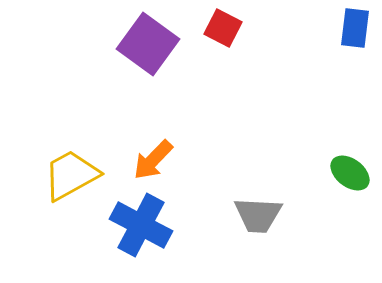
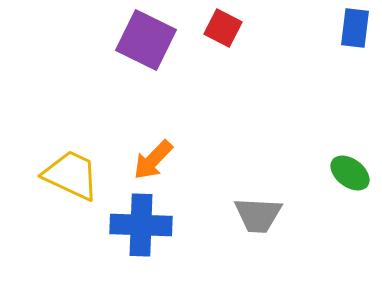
purple square: moved 2 px left, 4 px up; rotated 10 degrees counterclockwise
yellow trapezoid: rotated 54 degrees clockwise
blue cross: rotated 26 degrees counterclockwise
